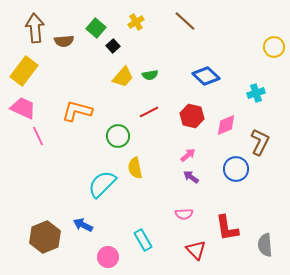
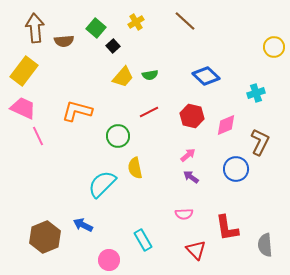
pink circle: moved 1 px right, 3 px down
